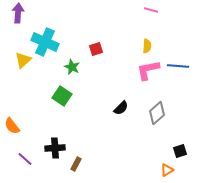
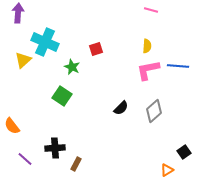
gray diamond: moved 3 px left, 2 px up
black square: moved 4 px right, 1 px down; rotated 16 degrees counterclockwise
